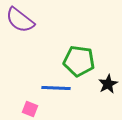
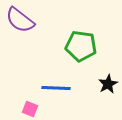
green pentagon: moved 2 px right, 15 px up
